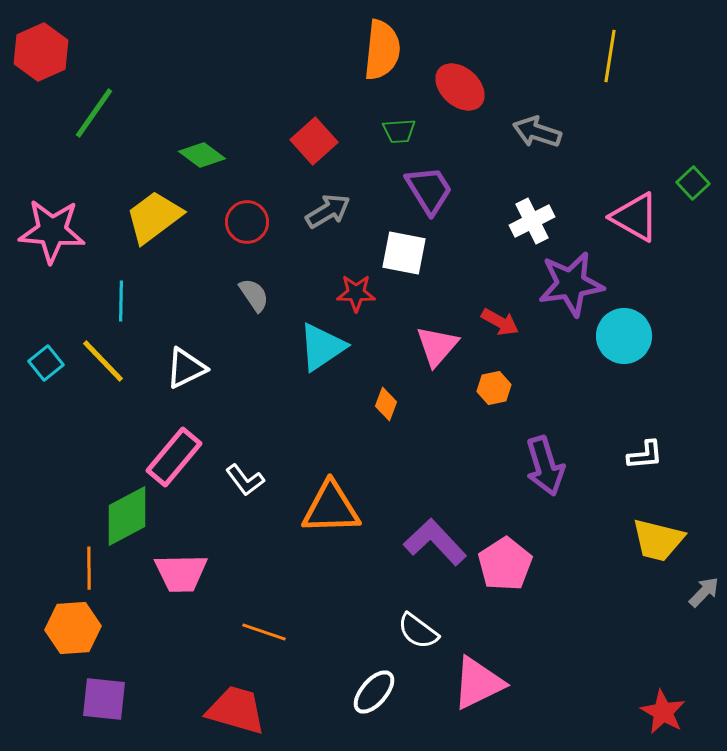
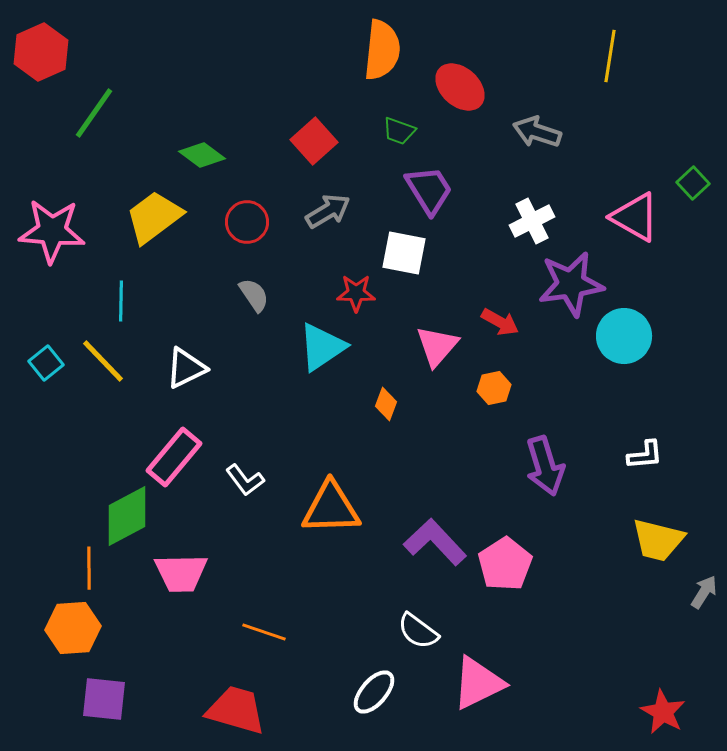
green trapezoid at (399, 131): rotated 24 degrees clockwise
gray arrow at (704, 592): rotated 12 degrees counterclockwise
